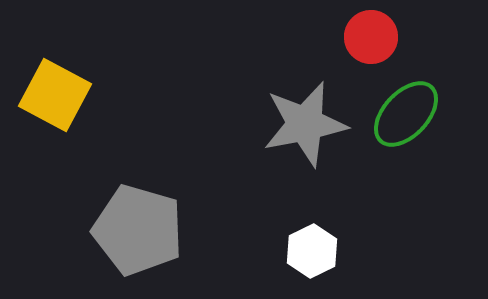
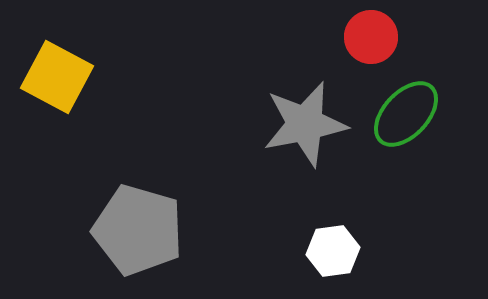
yellow square: moved 2 px right, 18 px up
white hexagon: moved 21 px right; rotated 18 degrees clockwise
